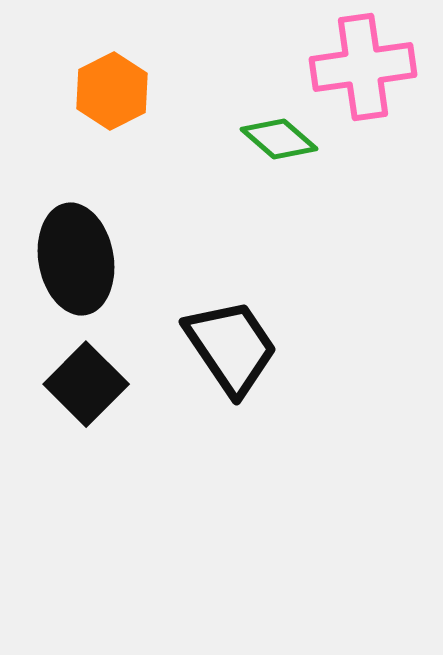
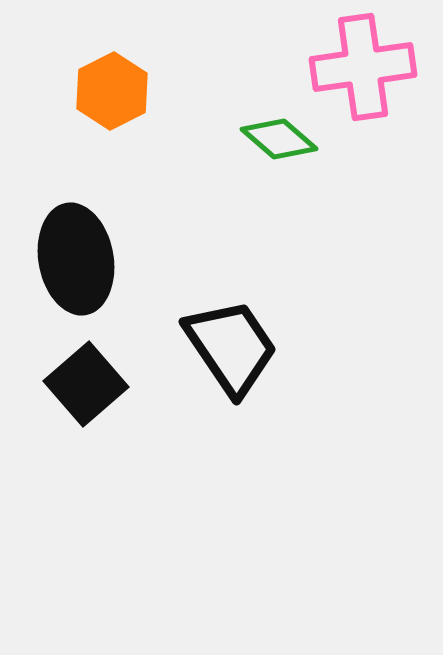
black square: rotated 4 degrees clockwise
